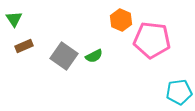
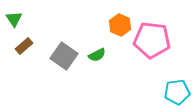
orange hexagon: moved 1 px left, 5 px down
brown rectangle: rotated 18 degrees counterclockwise
green semicircle: moved 3 px right, 1 px up
cyan pentagon: moved 2 px left
